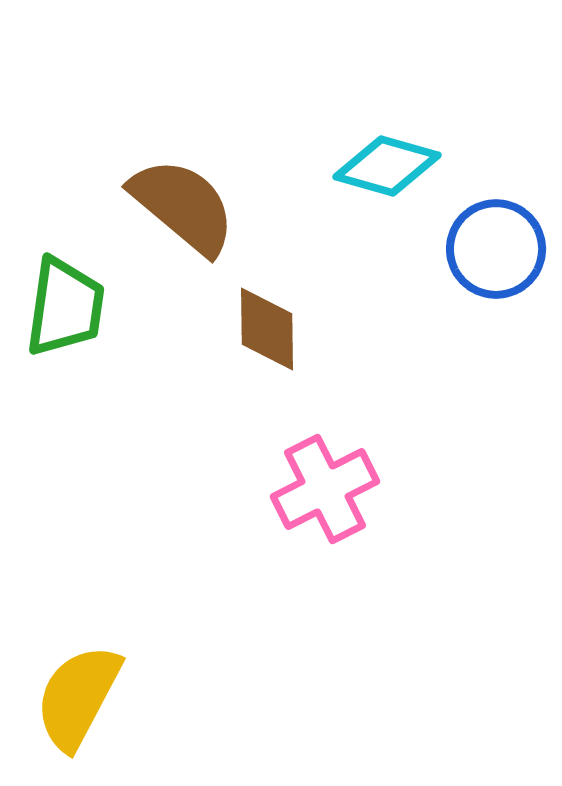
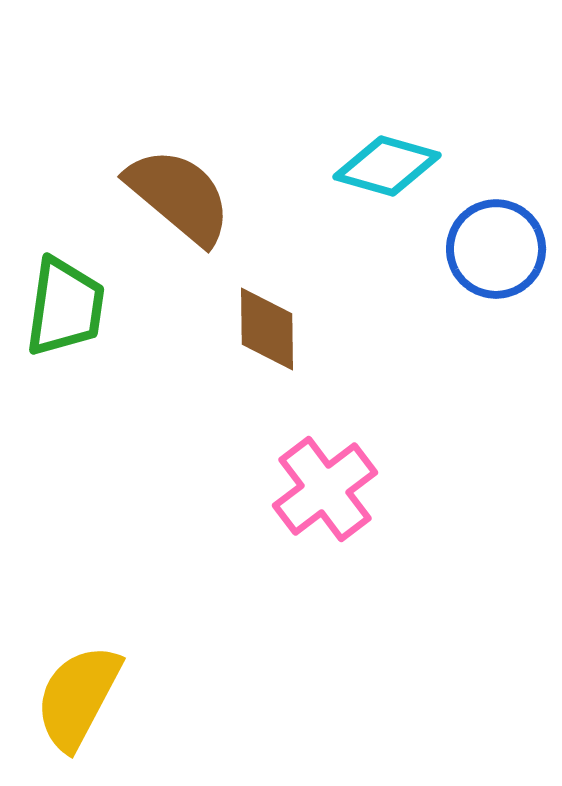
brown semicircle: moved 4 px left, 10 px up
pink cross: rotated 10 degrees counterclockwise
